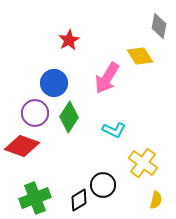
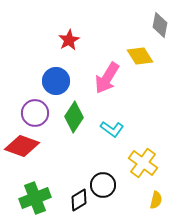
gray diamond: moved 1 px right, 1 px up
blue circle: moved 2 px right, 2 px up
green diamond: moved 5 px right
cyan L-shape: moved 2 px left, 1 px up; rotated 10 degrees clockwise
